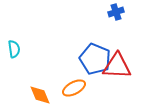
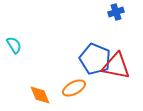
cyan semicircle: moved 4 px up; rotated 24 degrees counterclockwise
red triangle: moved 1 px left; rotated 8 degrees clockwise
